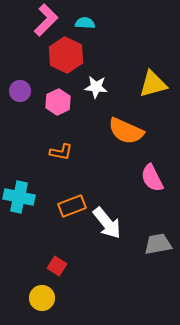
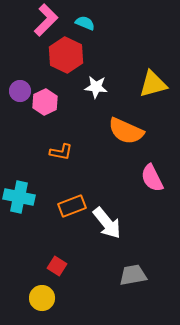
cyan semicircle: rotated 18 degrees clockwise
pink hexagon: moved 13 px left
gray trapezoid: moved 25 px left, 31 px down
